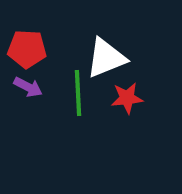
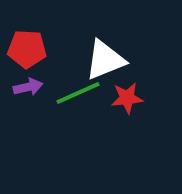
white triangle: moved 1 px left, 2 px down
purple arrow: rotated 40 degrees counterclockwise
green line: rotated 69 degrees clockwise
